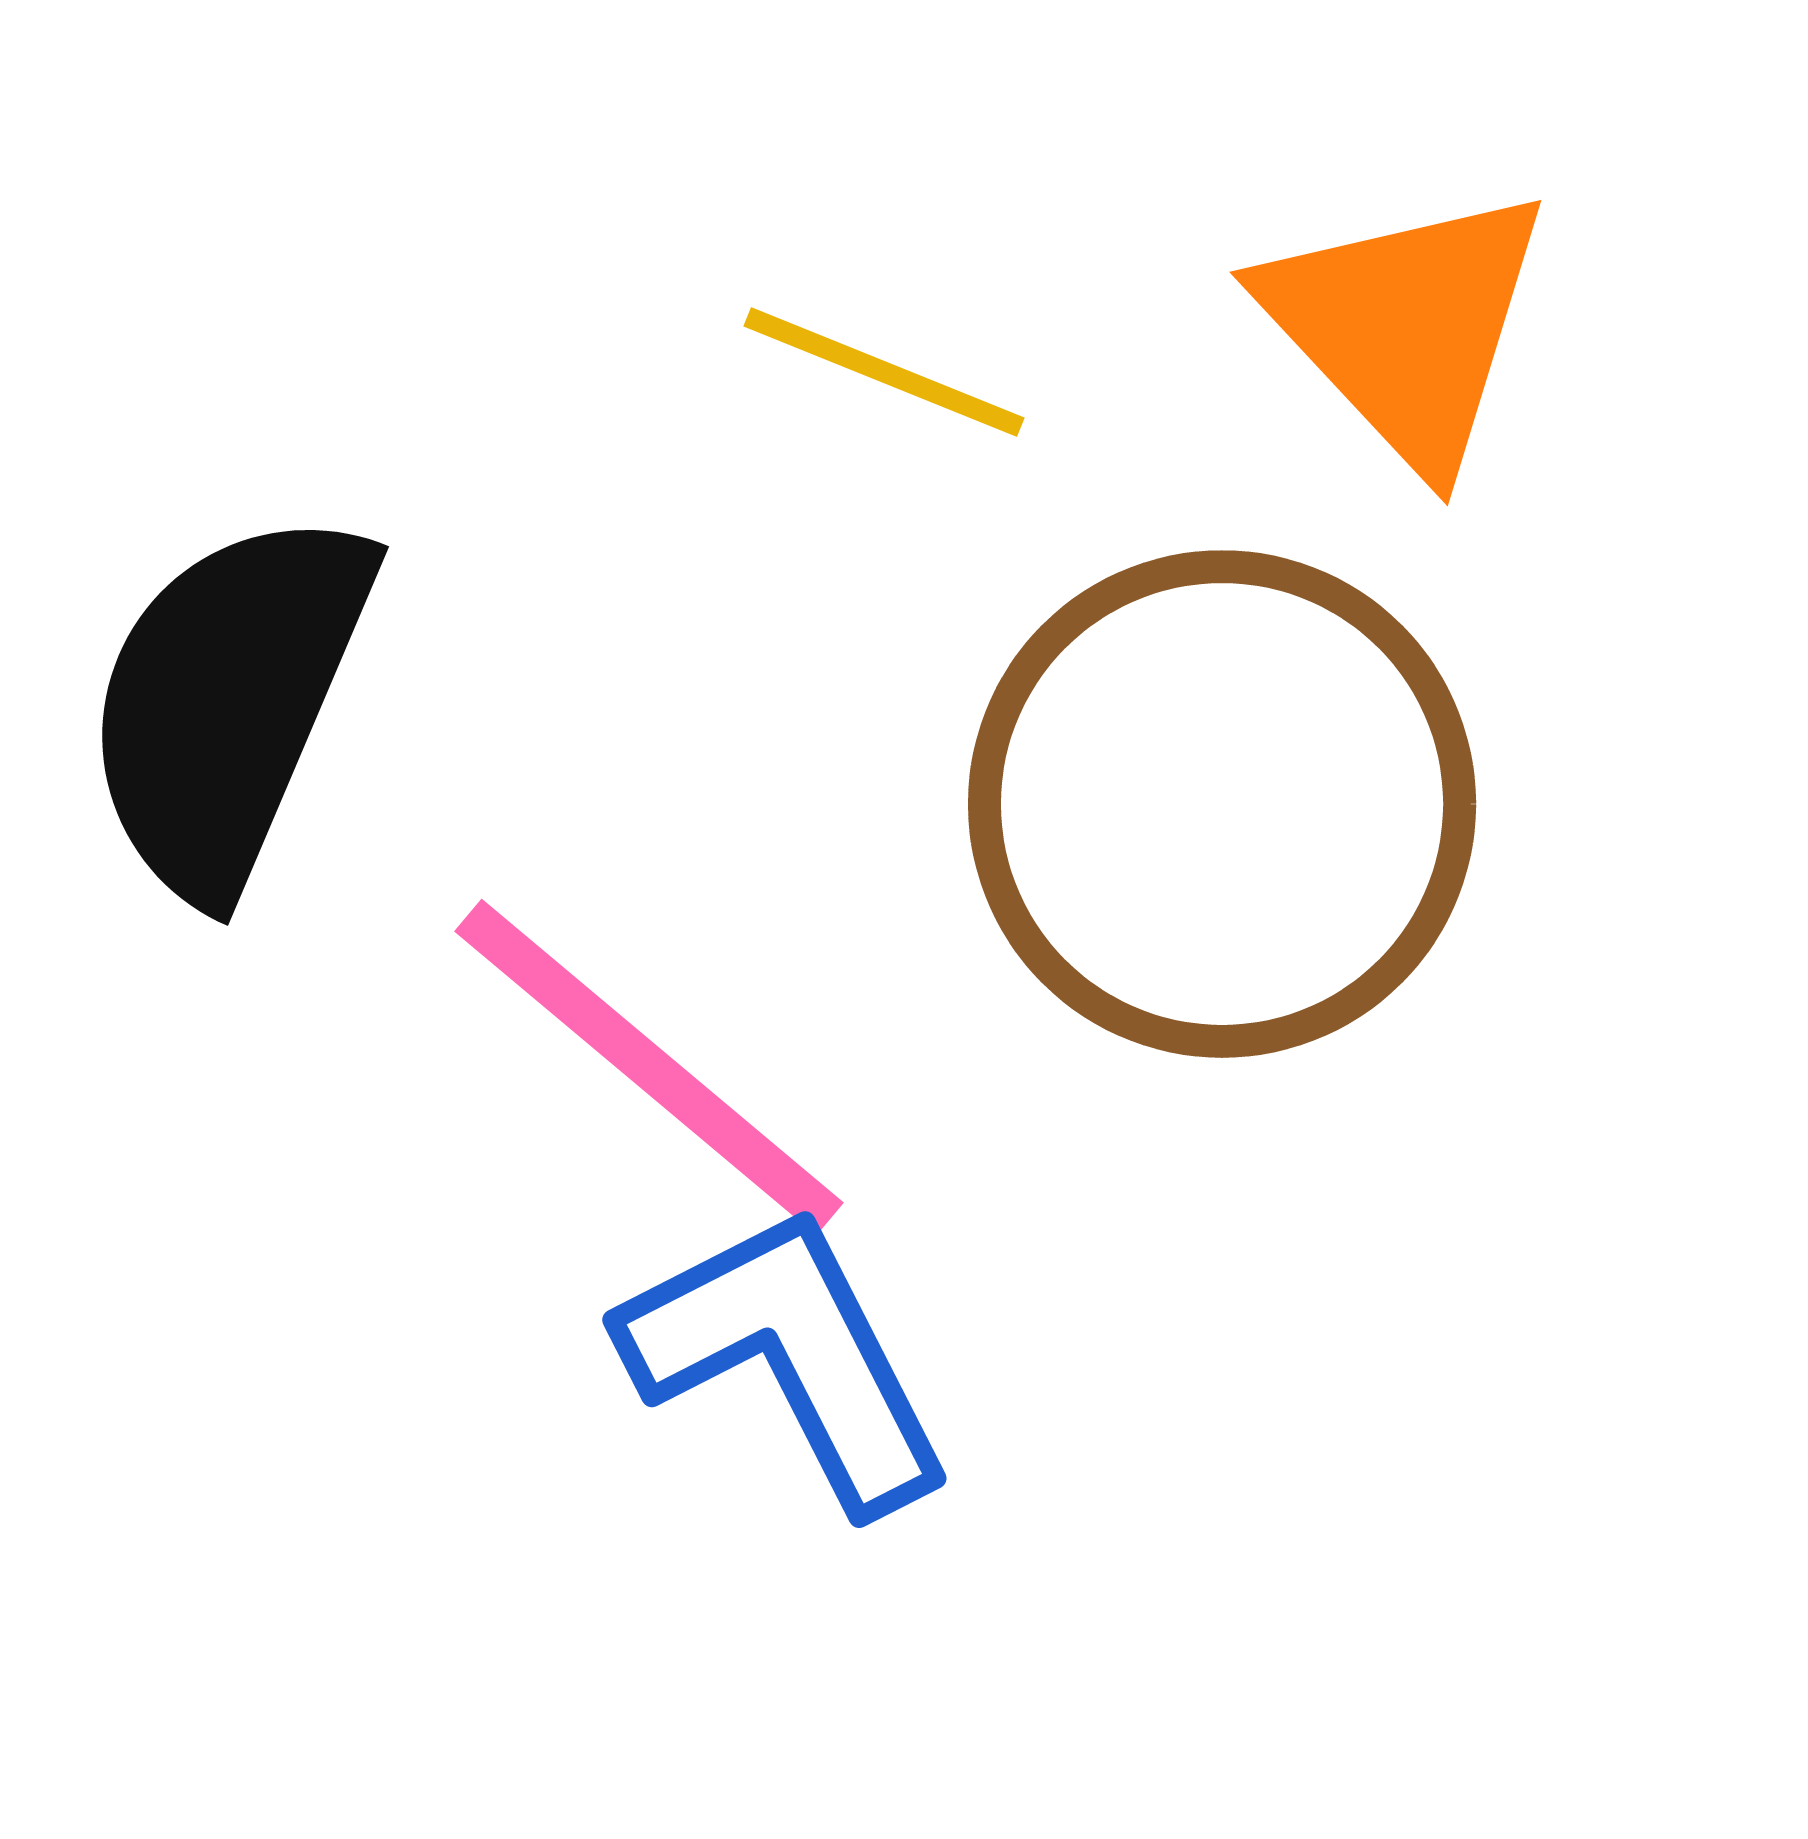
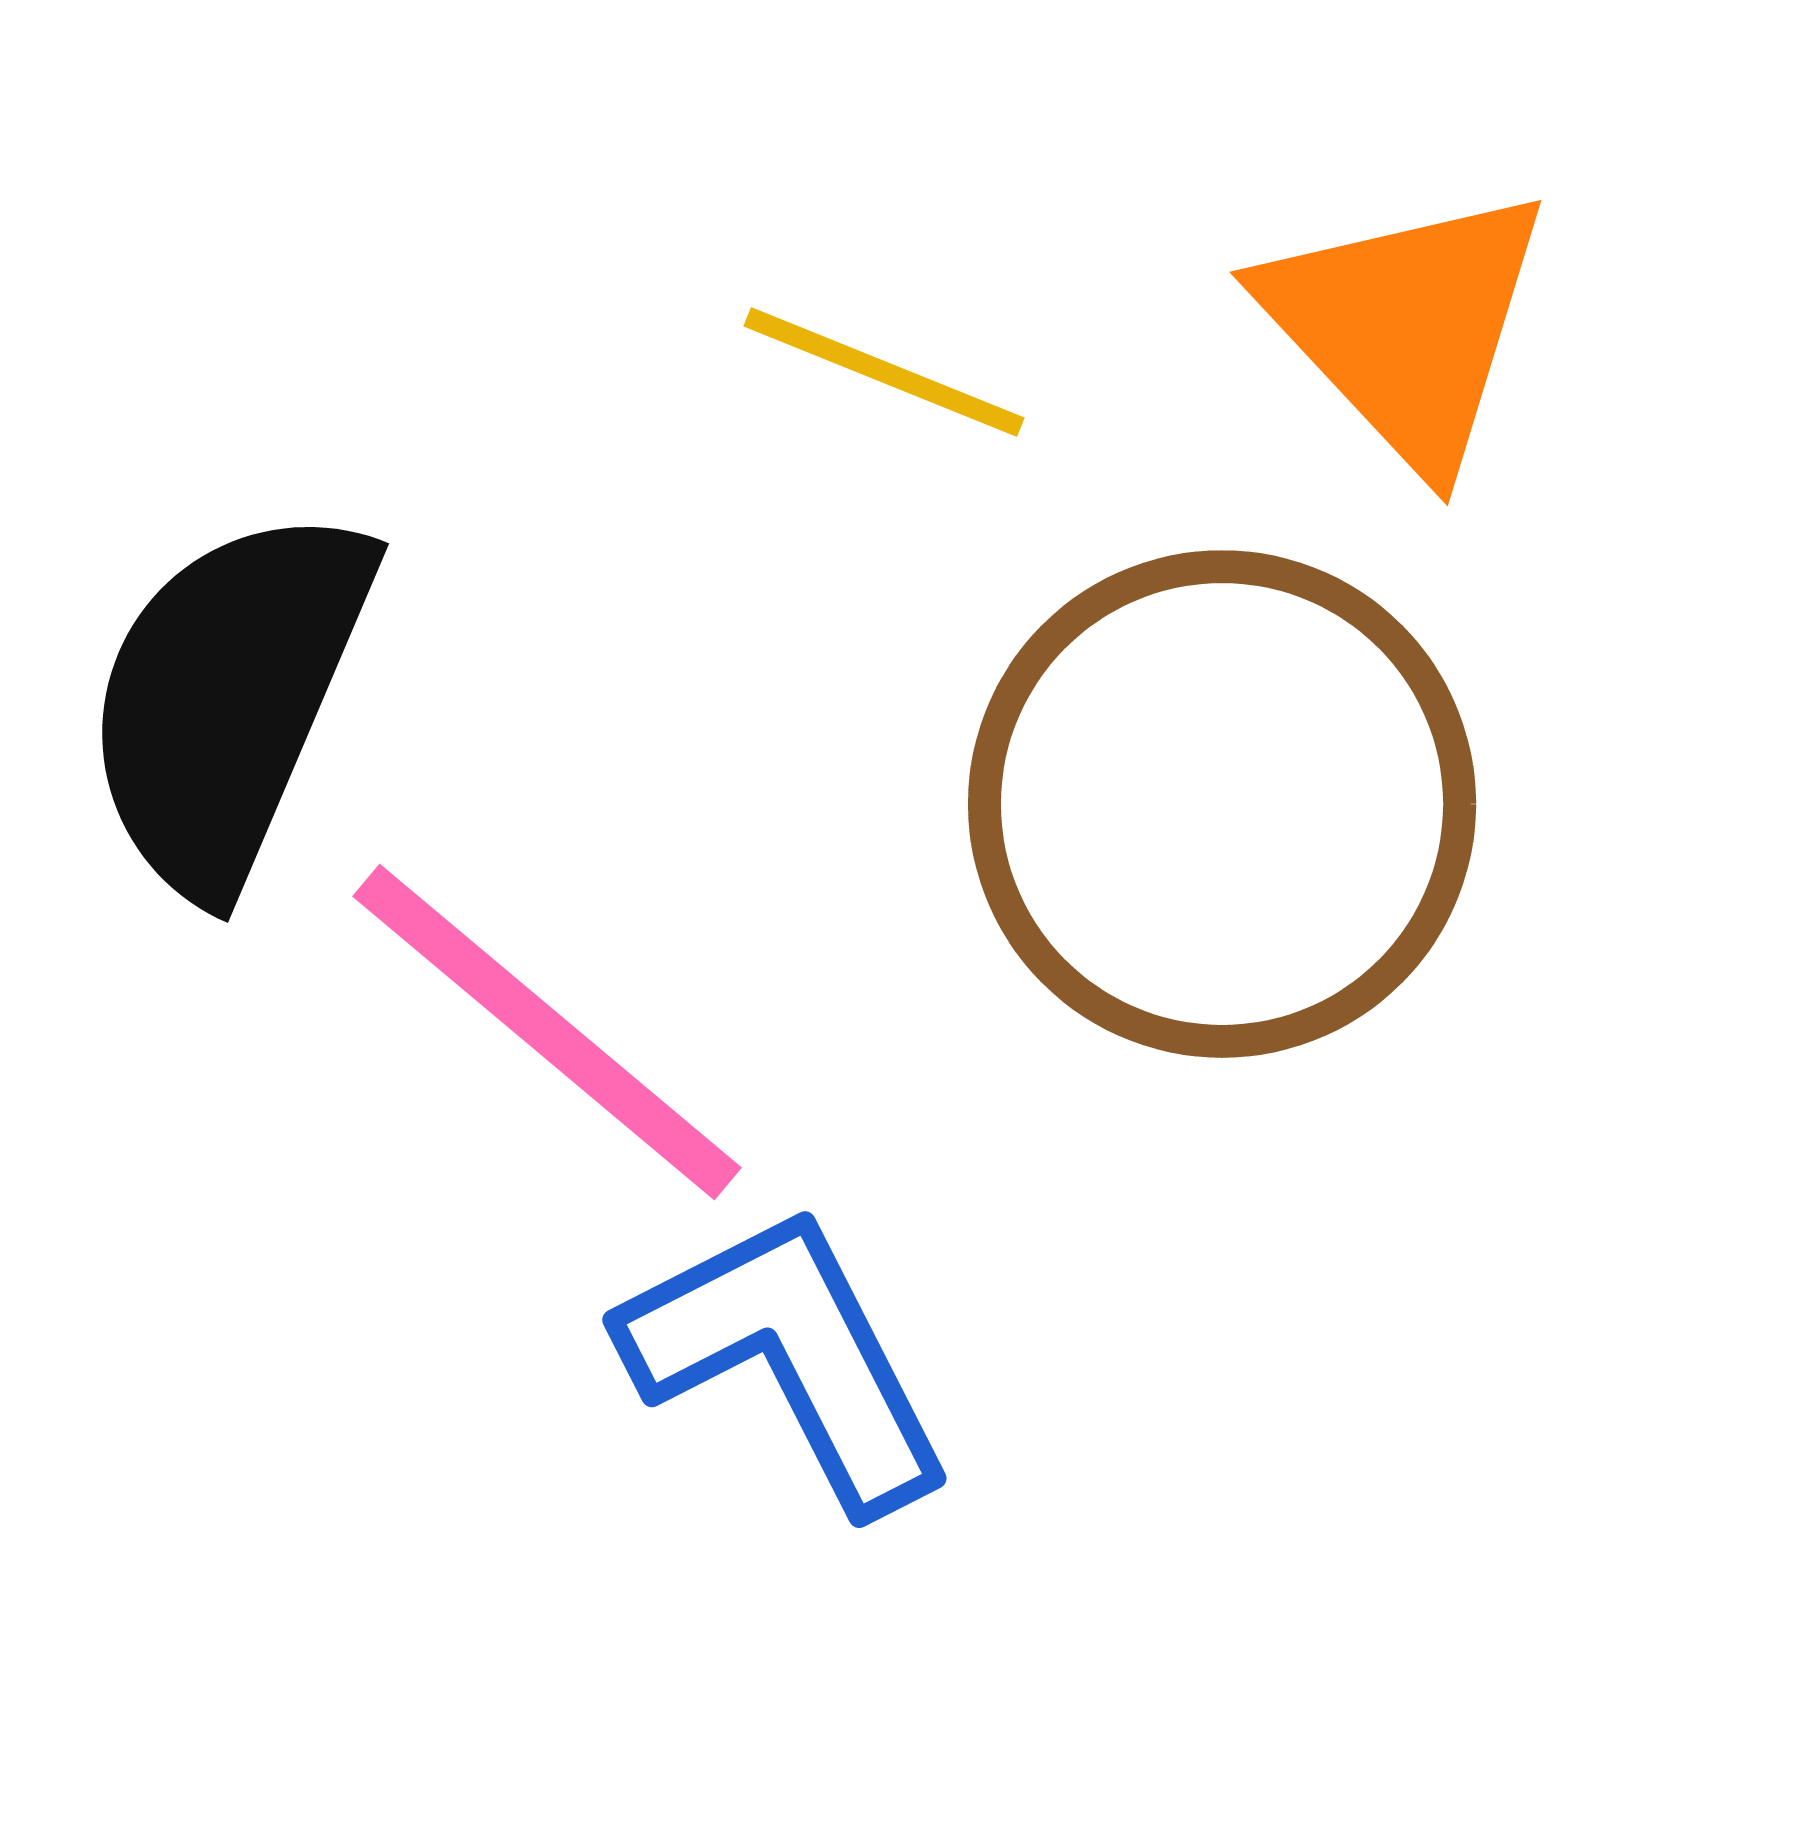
black semicircle: moved 3 px up
pink line: moved 102 px left, 35 px up
